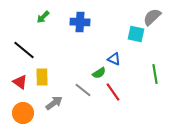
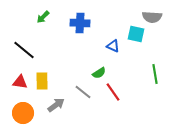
gray semicircle: rotated 132 degrees counterclockwise
blue cross: moved 1 px down
blue triangle: moved 1 px left, 13 px up
yellow rectangle: moved 4 px down
red triangle: rotated 28 degrees counterclockwise
gray line: moved 2 px down
gray arrow: moved 2 px right, 2 px down
